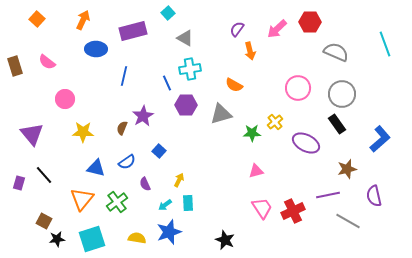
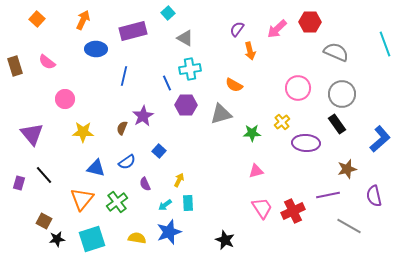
yellow cross at (275, 122): moved 7 px right
purple ellipse at (306, 143): rotated 24 degrees counterclockwise
gray line at (348, 221): moved 1 px right, 5 px down
